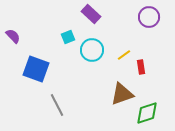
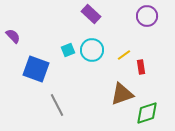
purple circle: moved 2 px left, 1 px up
cyan square: moved 13 px down
